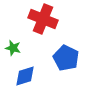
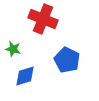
green star: moved 1 px down
blue pentagon: moved 1 px right, 2 px down
